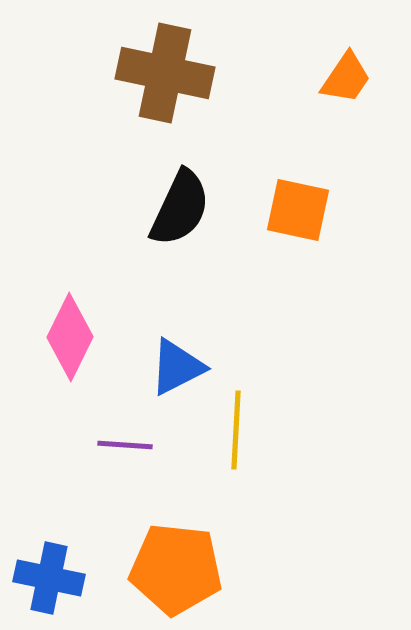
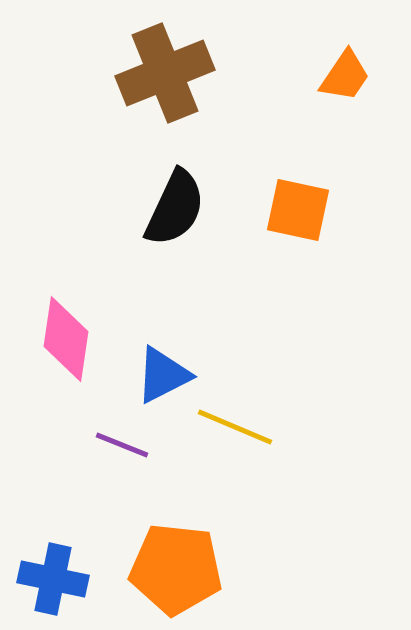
brown cross: rotated 34 degrees counterclockwise
orange trapezoid: moved 1 px left, 2 px up
black semicircle: moved 5 px left
pink diamond: moved 4 px left, 2 px down; rotated 18 degrees counterclockwise
blue triangle: moved 14 px left, 8 px down
yellow line: moved 1 px left, 3 px up; rotated 70 degrees counterclockwise
purple line: moved 3 px left; rotated 18 degrees clockwise
blue cross: moved 4 px right, 1 px down
